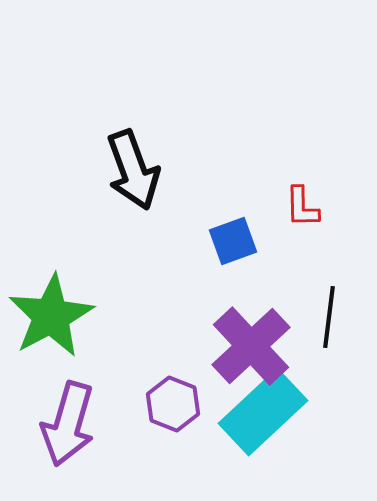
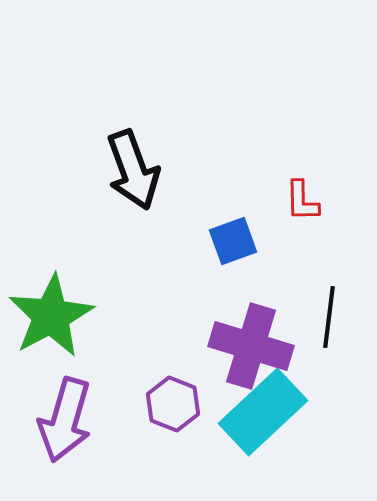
red L-shape: moved 6 px up
purple cross: rotated 30 degrees counterclockwise
purple arrow: moved 3 px left, 4 px up
